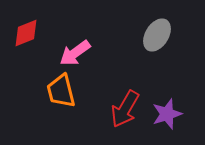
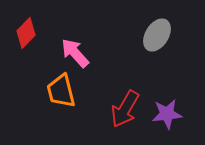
red diamond: rotated 24 degrees counterclockwise
pink arrow: rotated 84 degrees clockwise
purple star: rotated 12 degrees clockwise
